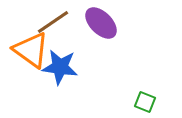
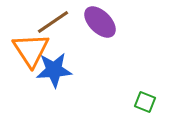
purple ellipse: moved 1 px left, 1 px up
orange triangle: rotated 21 degrees clockwise
blue star: moved 6 px left, 3 px down; rotated 12 degrees counterclockwise
